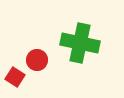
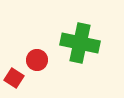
red square: moved 1 px left, 1 px down
